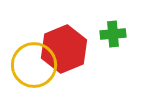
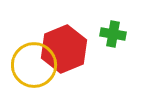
green cross: rotated 15 degrees clockwise
